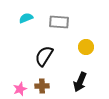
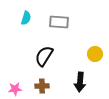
cyan semicircle: rotated 128 degrees clockwise
yellow circle: moved 9 px right, 7 px down
black arrow: rotated 18 degrees counterclockwise
pink star: moved 5 px left; rotated 16 degrees clockwise
